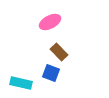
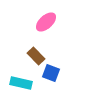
pink ellipse: moved 4 px left; rotated 15 degrees counterclockwise
brown rectangle: moved 23 px left, 4 px down
